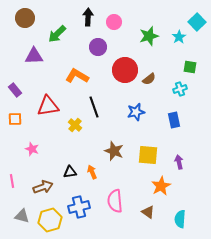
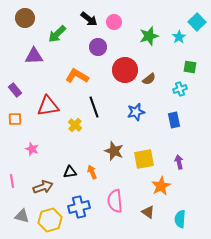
black arrow: moved 1 px right, 2 px down; rotated 126 degrees clockwise
yellow square: moved 4 px left, 4 px down; rotated 15 degrees counterclockwise
